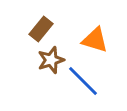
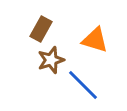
brown rectangle: rotated 10 degrees counterclockwise
blue line: moved 4 px down
